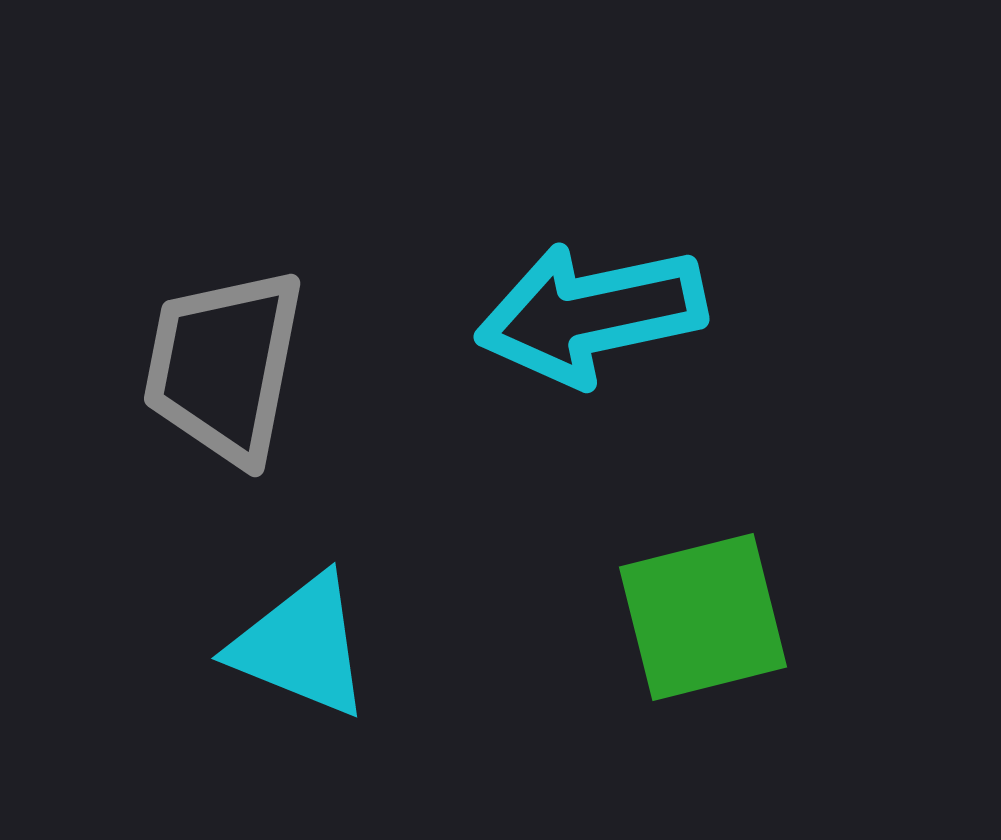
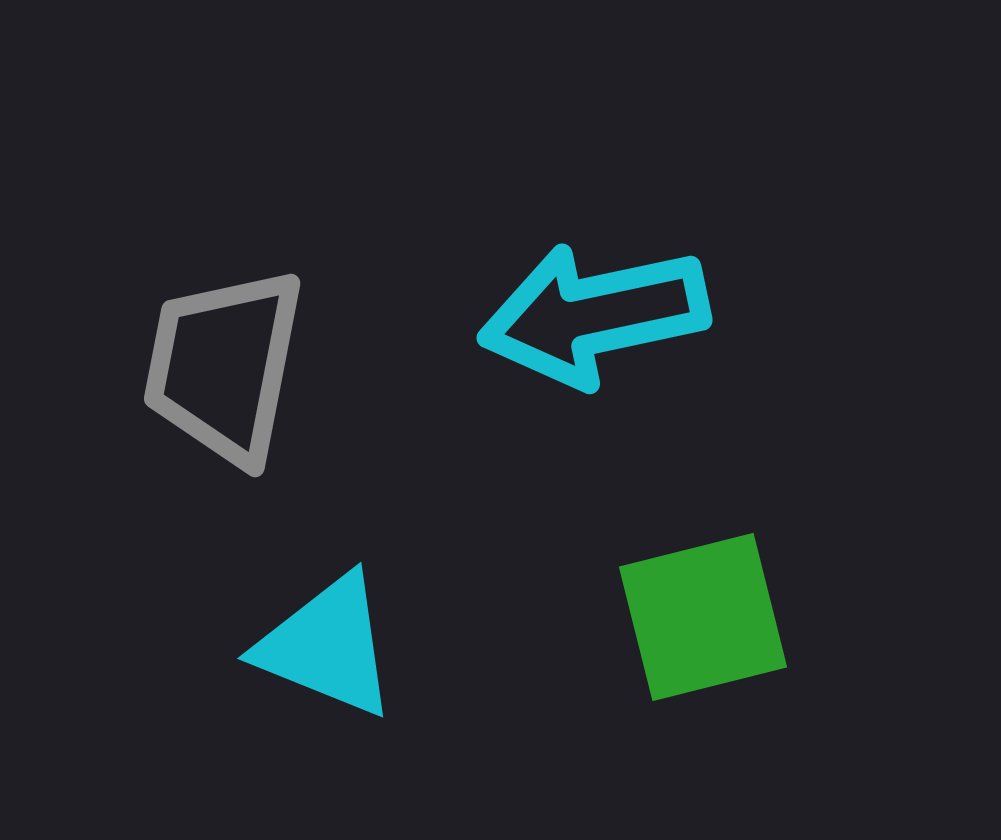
cyan arrow: moved 3 px right, 1 px down
cyan triangle: moved 26 px right
